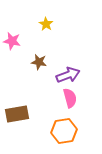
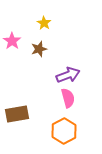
yellow star: moved 2 px left, 1 px up
pink star: rotated 24 degrees clockwise
brown star: moved 13 px up; rotated 28 degrees counterclockwise
pink semicircle: moved 2 px left
orange hexagon: rotated 20 degrees counterclockwise
